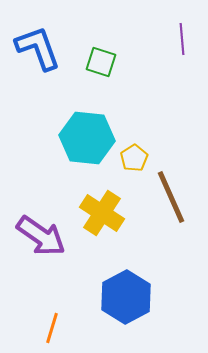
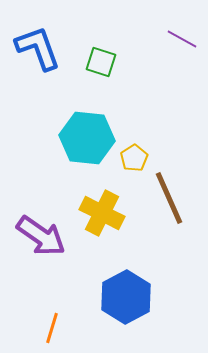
purple line: rotated 56 degrees counterclockwise
brown line: moved 2 px left, 1 px down
yellow cross: rotated 6 degrees counterclockwise
